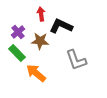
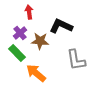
red arrow: moved 12 px left, 2 px up
purple cross: moved 2 px right, 1 px down
gray L-shape: rotated 10 degrees clockwise
